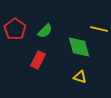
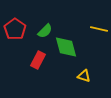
green diamond: moved 13 px left
yellow triangle: moved 4 px right, 1 px up
